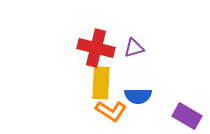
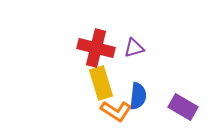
yellow rectangle: rotated 20 degrees counterclockwise
blue semicircle: rotated 84 degrees counterclockwise
orange L-shape: moved 5 px right
purple rectangle: moved 4 px left, 9 px up
